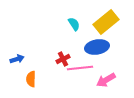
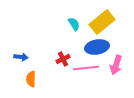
yellow rectangle: moved 4 px left
blue arrow: moved 4 px right, 2 px up; rotated 24 degrees clockwise
pink line: moved 6 px right
pink arrow: moved 10 px right, 15 px up; rotated 42 degrees counterclockwise
